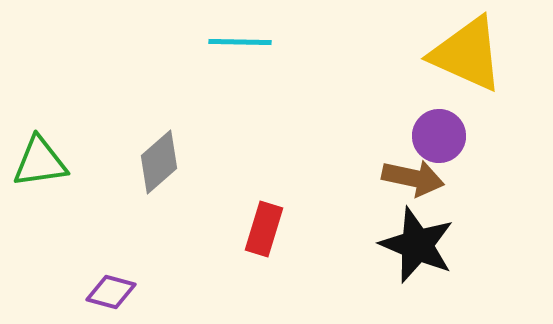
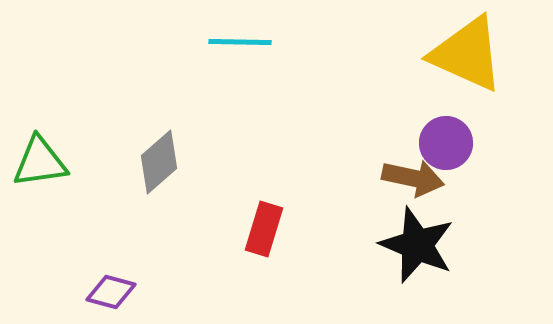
purple circle: moved 7 px right, 7 px down
